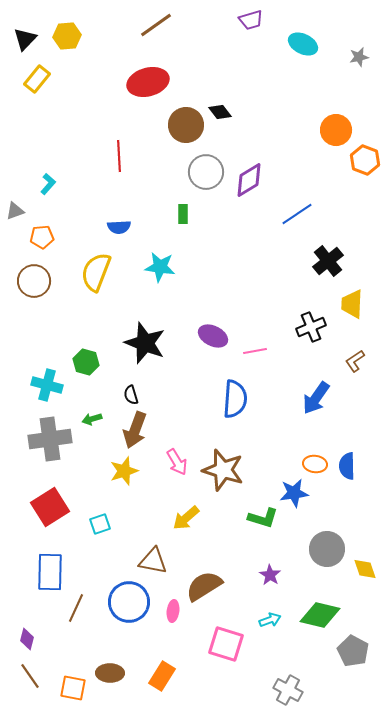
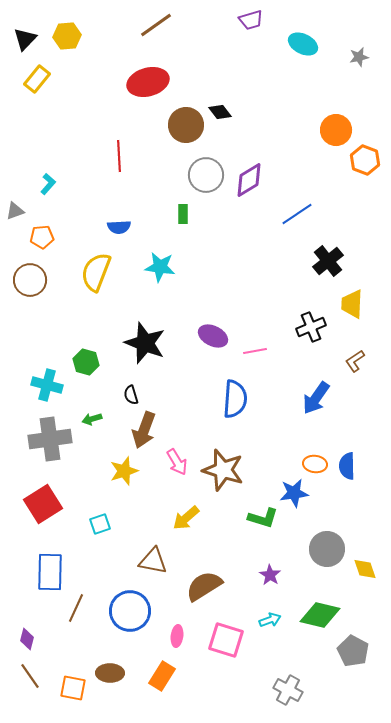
gray circle at (206, 172): moved 3 px down
brown circle at (34, 281): moved 4 px left, 1 px up
brown arrow at (135, 430): moved 9 px right
red square at (50, 507): moved 7 px left, 3 px up
blue circle at (129, 602): moved 1 px right, 9 px down
pink ellipse at (173, 611): moved 4 px right, 25 px down
pink square at (226, 644): moved 4 px up
